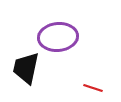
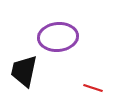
black trapezoid: moved 2 px left, 3 px down
